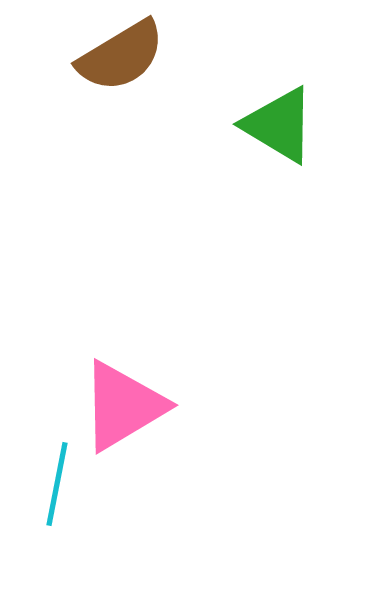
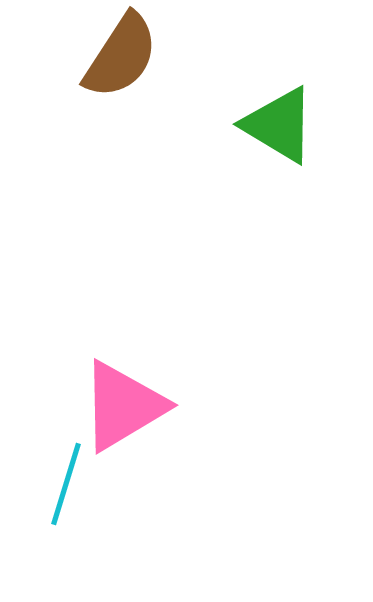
brown semicircle: rotated 26 degrees counterclockwise
cyan line: moved 9 px right; rotated 6 degrees clockwise
